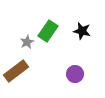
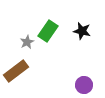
purple circle: moved 9 px right, 11 px down
